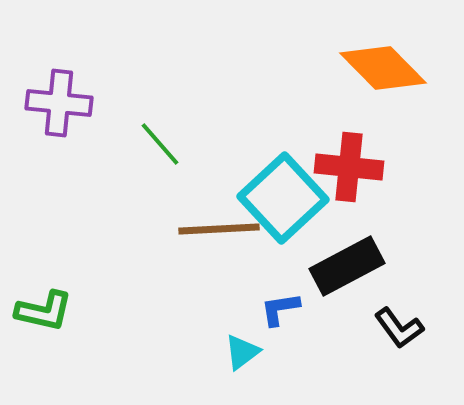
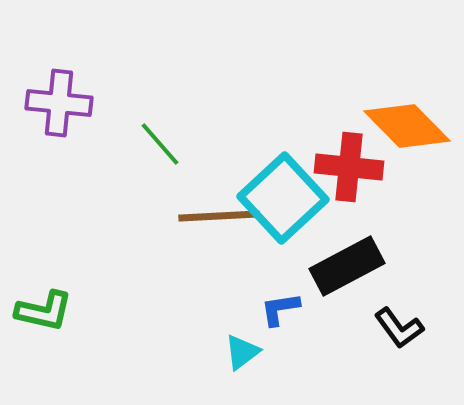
orange diamond: moved 24 px right, 58 px down
brown line: moved 13 px up
